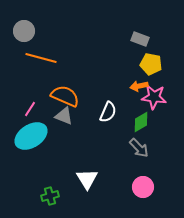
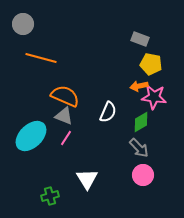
gray circle: moved 1 px left, 7 px up
pink line: moved 36 px right, 29 px down
cyan ellipse: rotated 12 degrees counterclockwise
pink circle: moved 12 px up
